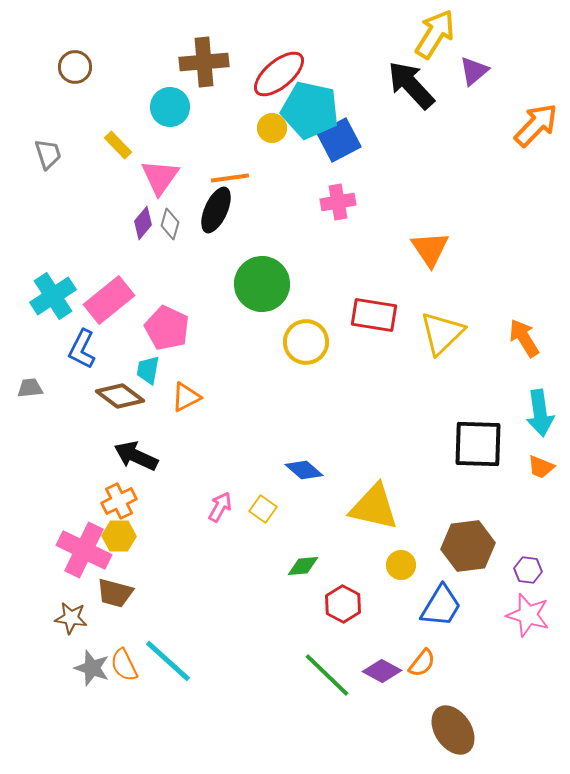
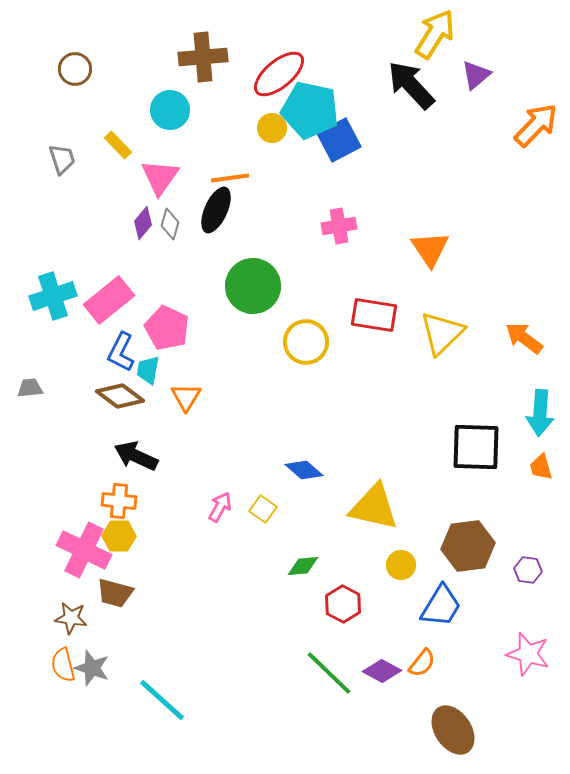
brown cross at (204, 62): moved 1 px left, 5 px up
brown circle at (75, 67): moved 2 px down
purple triangle at (474, 71): moved 2 px right, 4 px down
cyan circle at (170, 107): moved 3 px down
gray trapezoid at (48, 154): moved 14 px right, 5 px down
pink cross at (338, 202): moved 1 px right, 24 px down
green circle at (262, 284): moved 9 px left, 2 px down
cyan cross at (53, 296): rotated 15 degrees clockwise
orange arrow at (524, 338): rotated 21 degrees counterclockwise
blue L-shape at (82, 349): moved 39 px right, 3 px down
orange triangle at (186, 397): rotated 32 degrees counterclockwise
cyan arrow at (540, 413): rotated 12 degrees clockwise
black square at (478, 444): moved 2 px left, 3 px down
orange trapezoid at (541, 467): rotated 52 degrees clockwise
orange cross at (119, 501): rotated 32 degrees clockwise
pink star at (528, 615): moved 39 px down
cyan line at (168, 661): moved 6 px left, 39 px down
orange semicircle at (124, 665): moved 61 px left; rotated 12 degrees clockwise
green line at (327, 675): moved 2 px right, 2 px up
